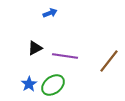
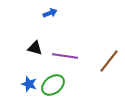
black triangle: rotated 42 degrees clockwise
blue star: rotated 21 degrees counterclockwise
